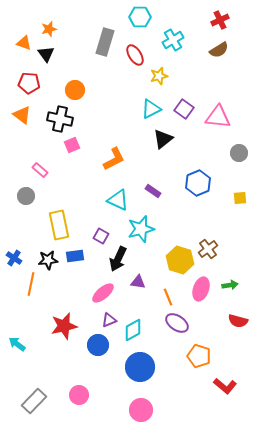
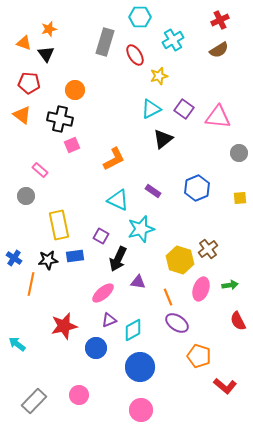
blue hexagon at (198, 183): moved 1 px left, 5 px down
red semicircle at (238, 321): rotated 48 degrees clockwise
blue circle at (98, 345): moved 2 px left, 3 px down
